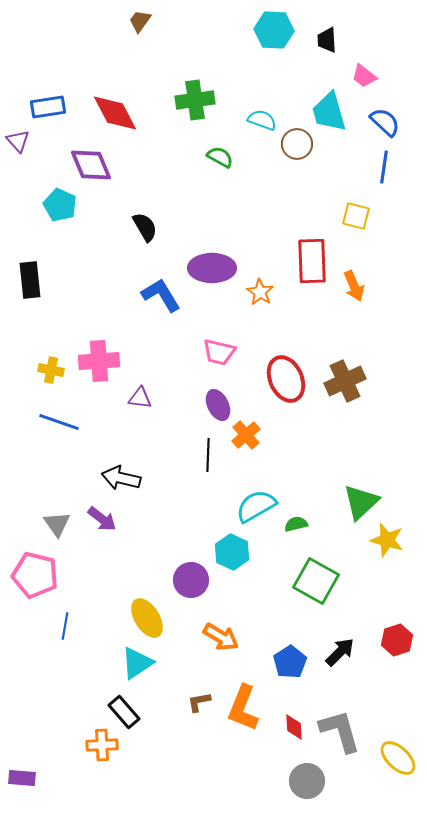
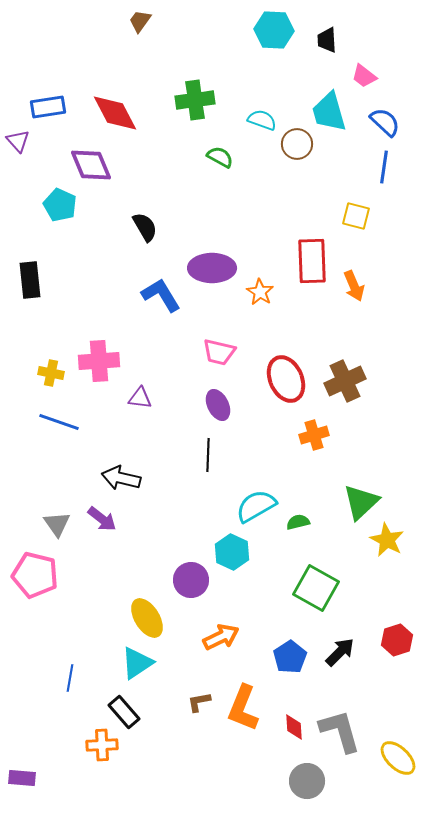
yellow cross at (51, 370): moved 3 px down
orange cross at (246, 435): moved 68 px right; rotated 24 degrees clockwise
green semicircle at (296, 524): moved 2 px right, 2 px up
yellow star at (387, 540): rotated 12 degrees clockwise
green square at (316, 581): moved 7 px down
blue line at (65, 626): moved 5 px right, 52 px down
orange arrow at (221, 637): rotated 57 degrees counterclockwise
blue pentagon at (290, 662): moved 5 px up
